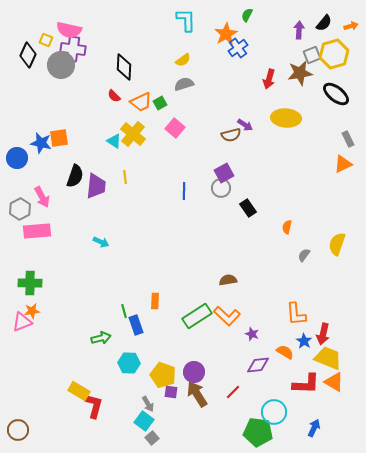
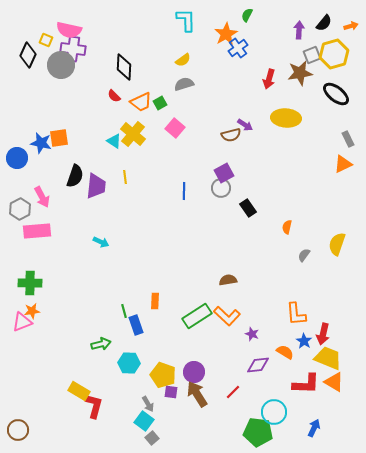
green arrow at (101, 338): moved 6 px down
